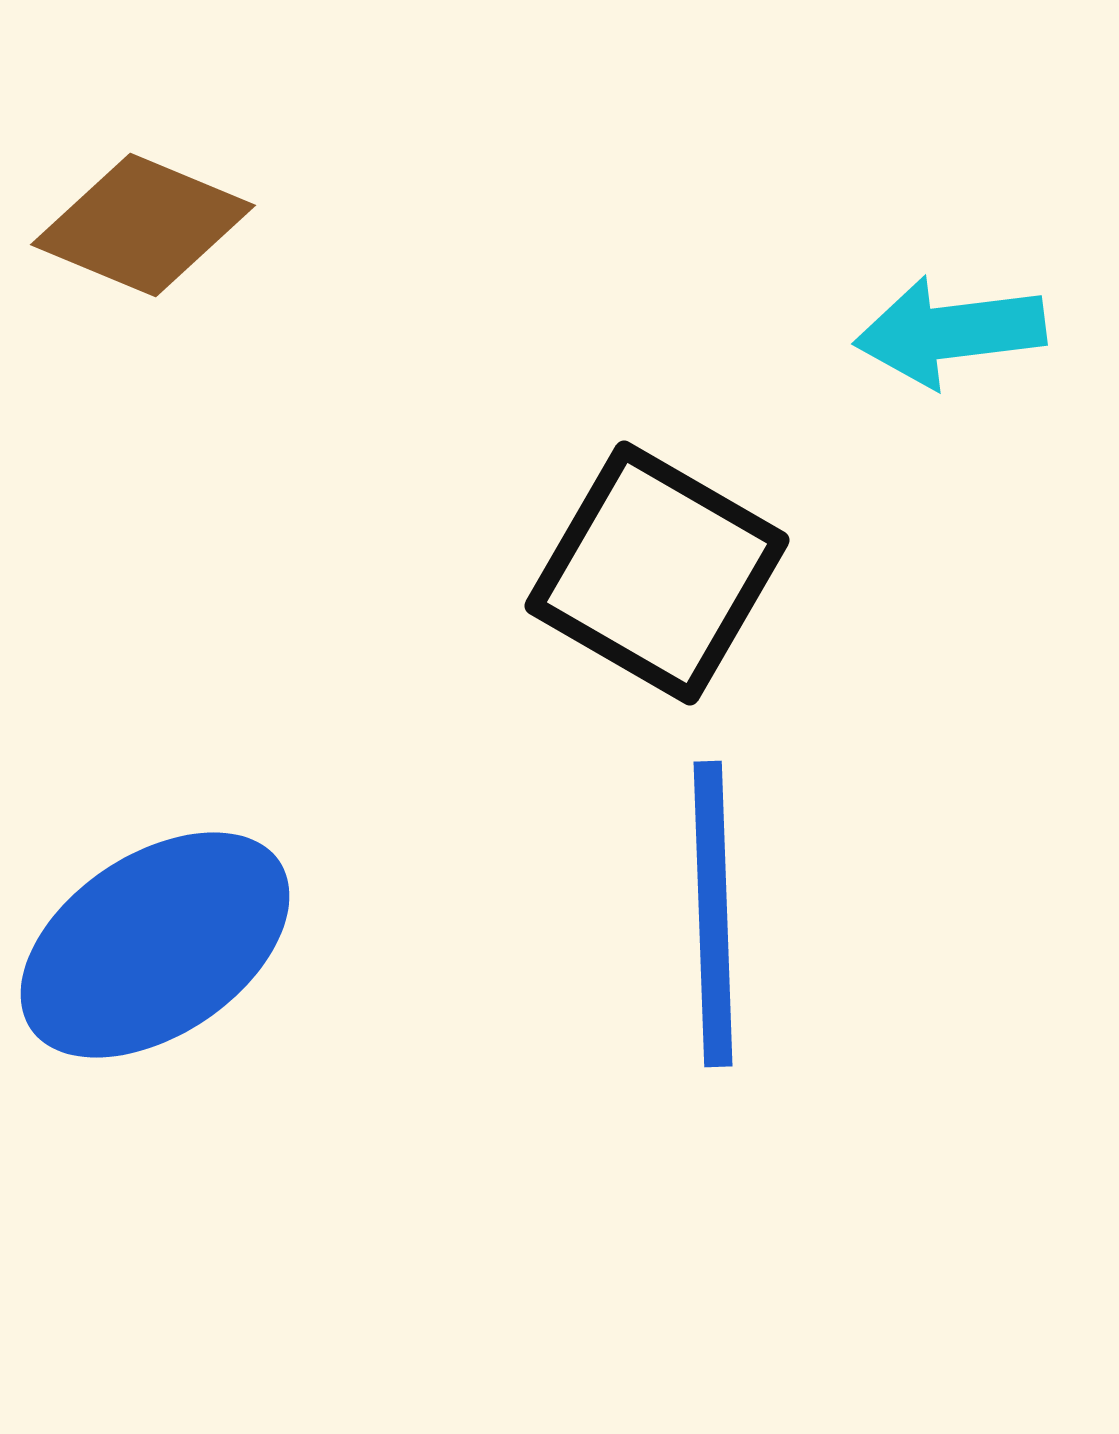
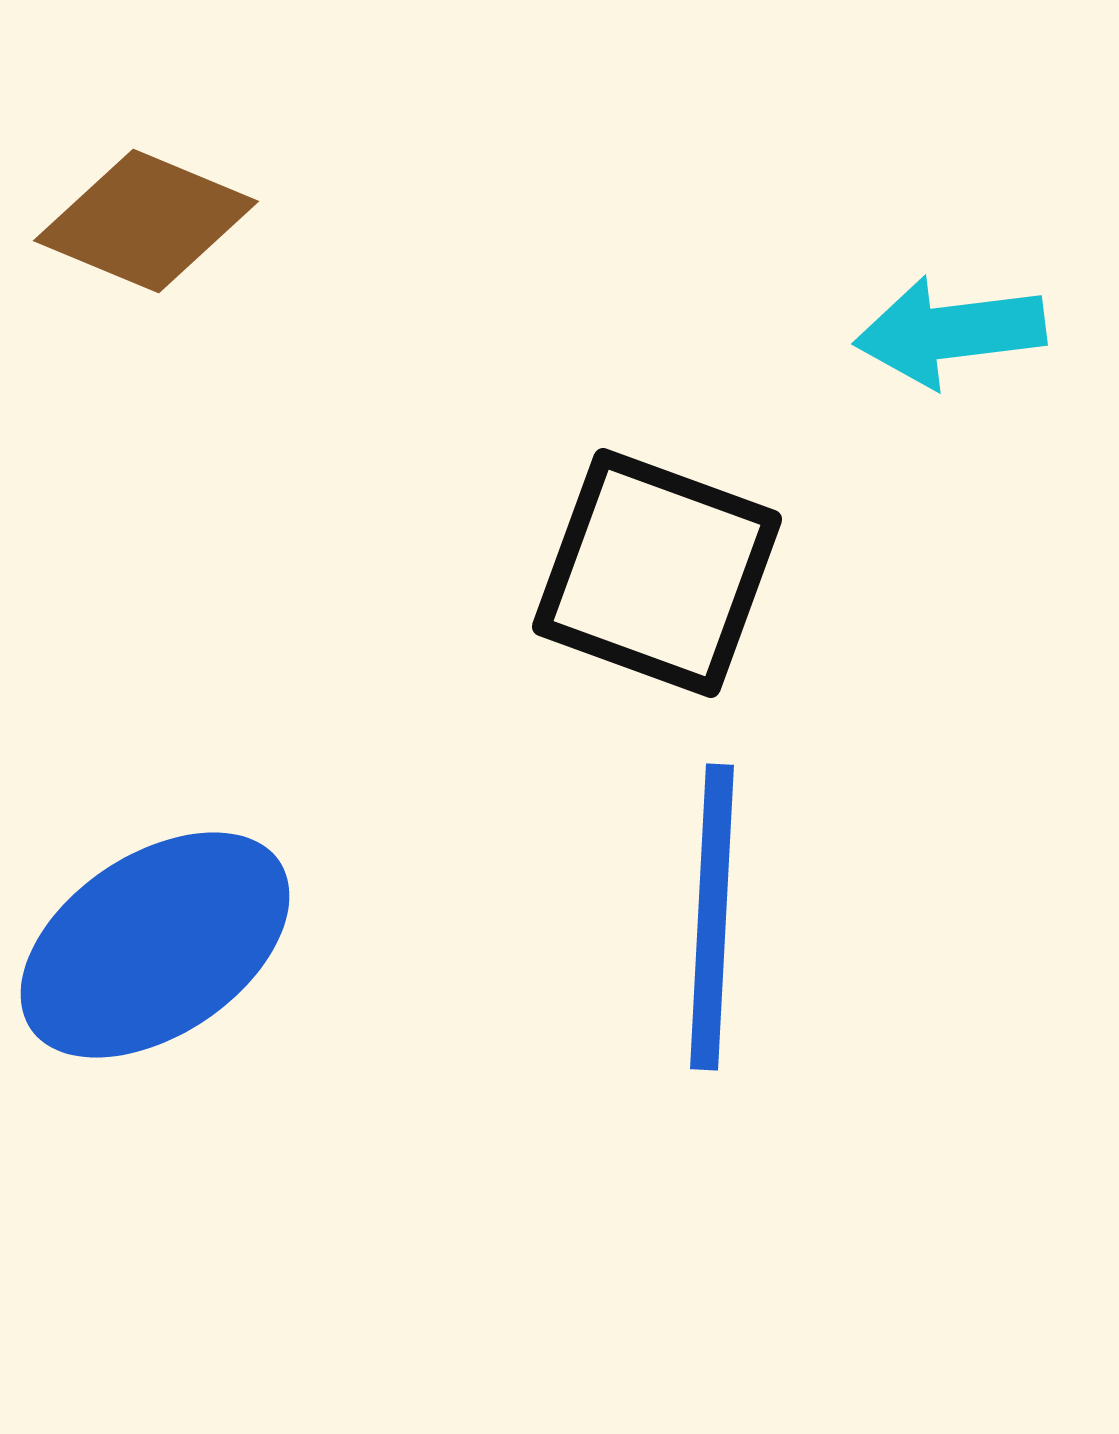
brown diamond: moved 3 px right, 4 px up
black square: rotated 10 degrees counterclockwise
blue line: moved 1 px left, 3 px down; rotated 5 degrees clockwise
